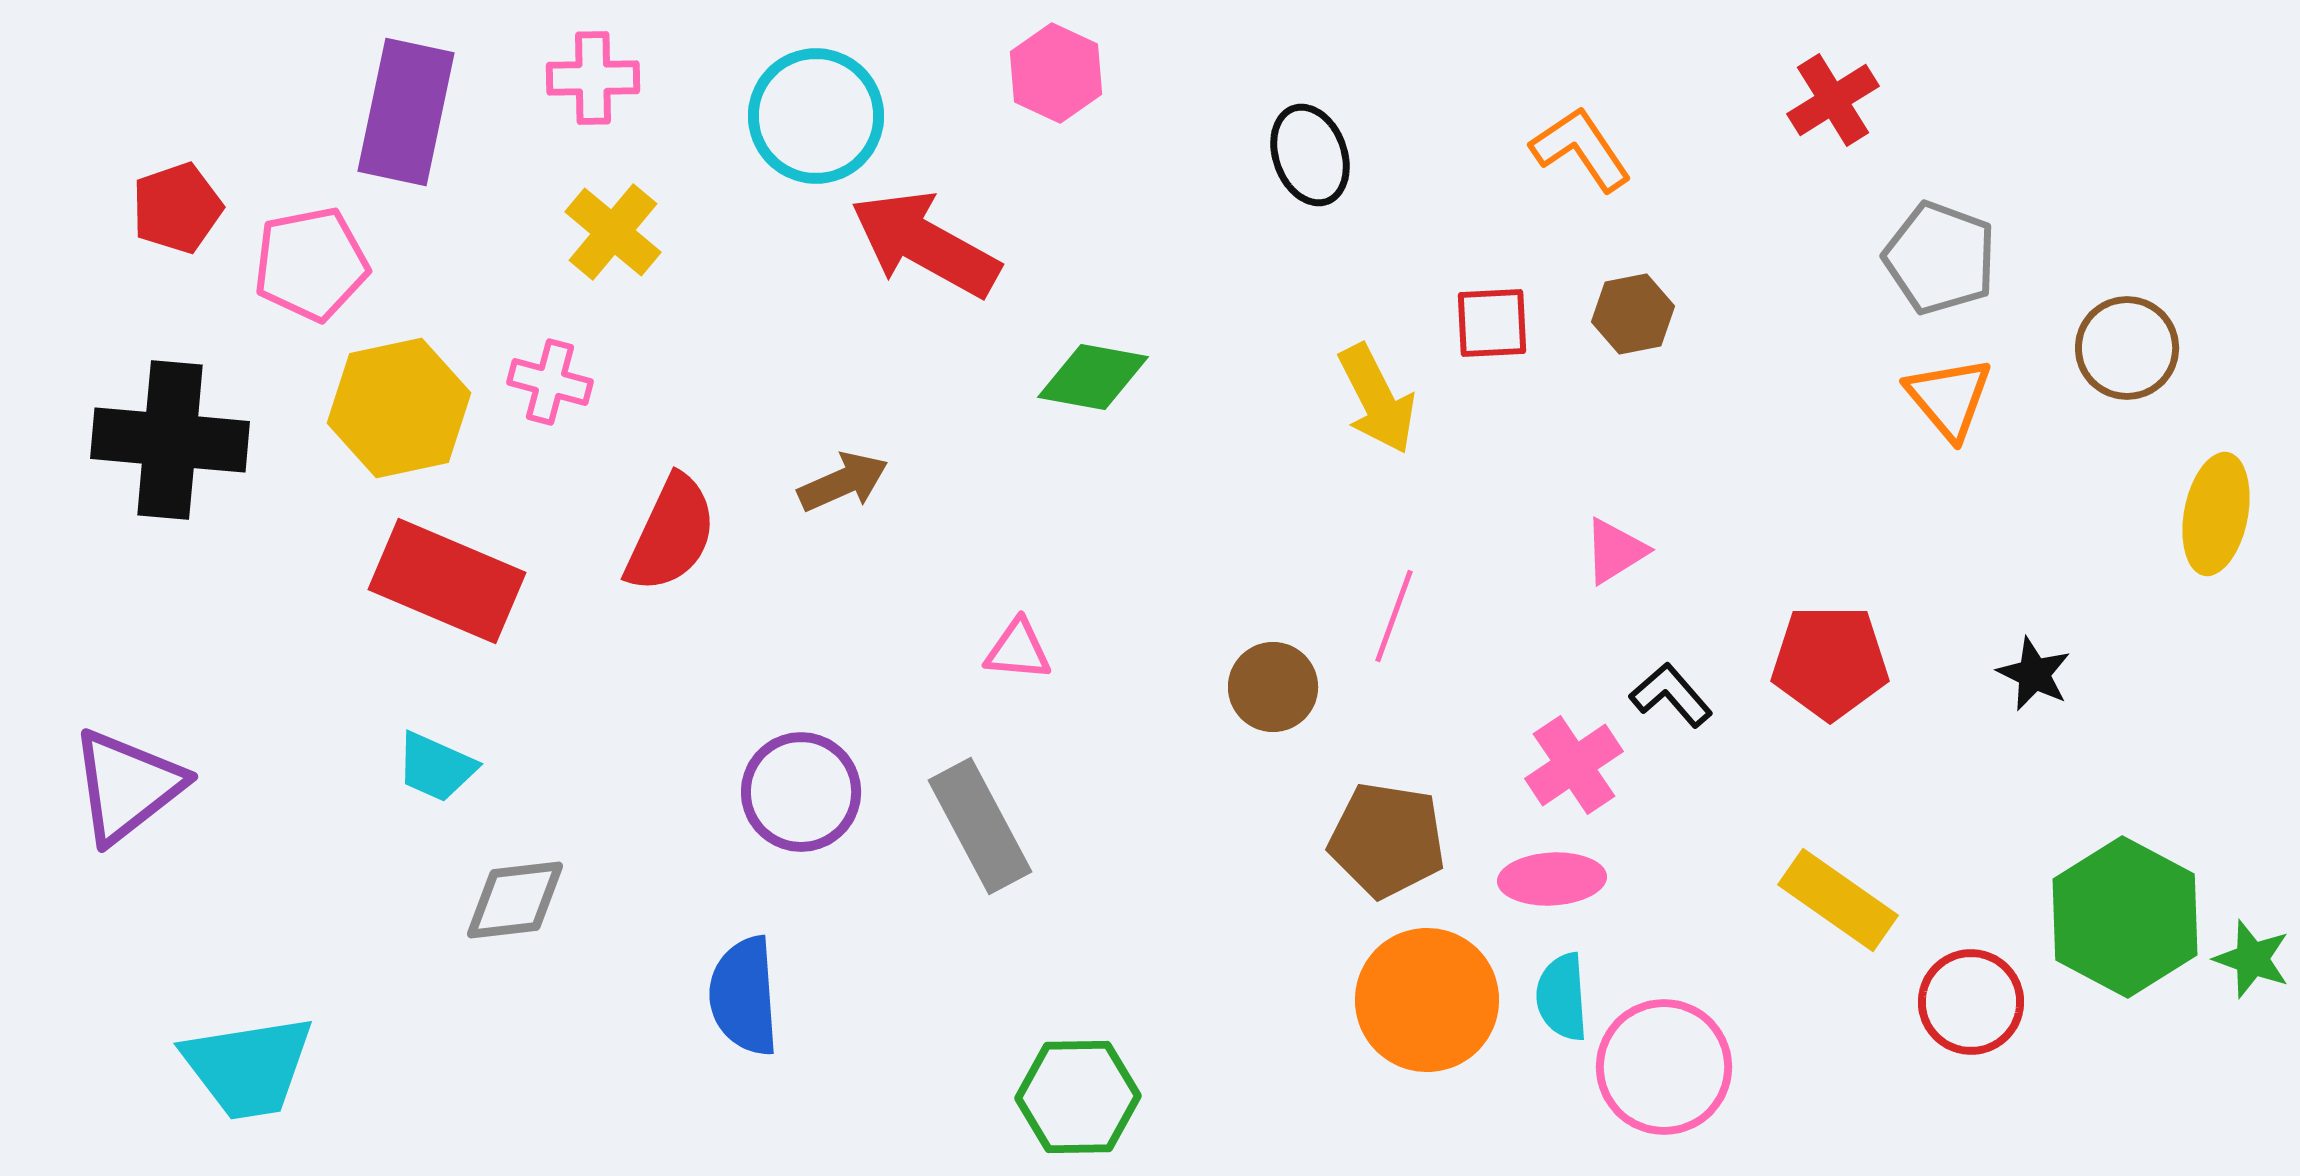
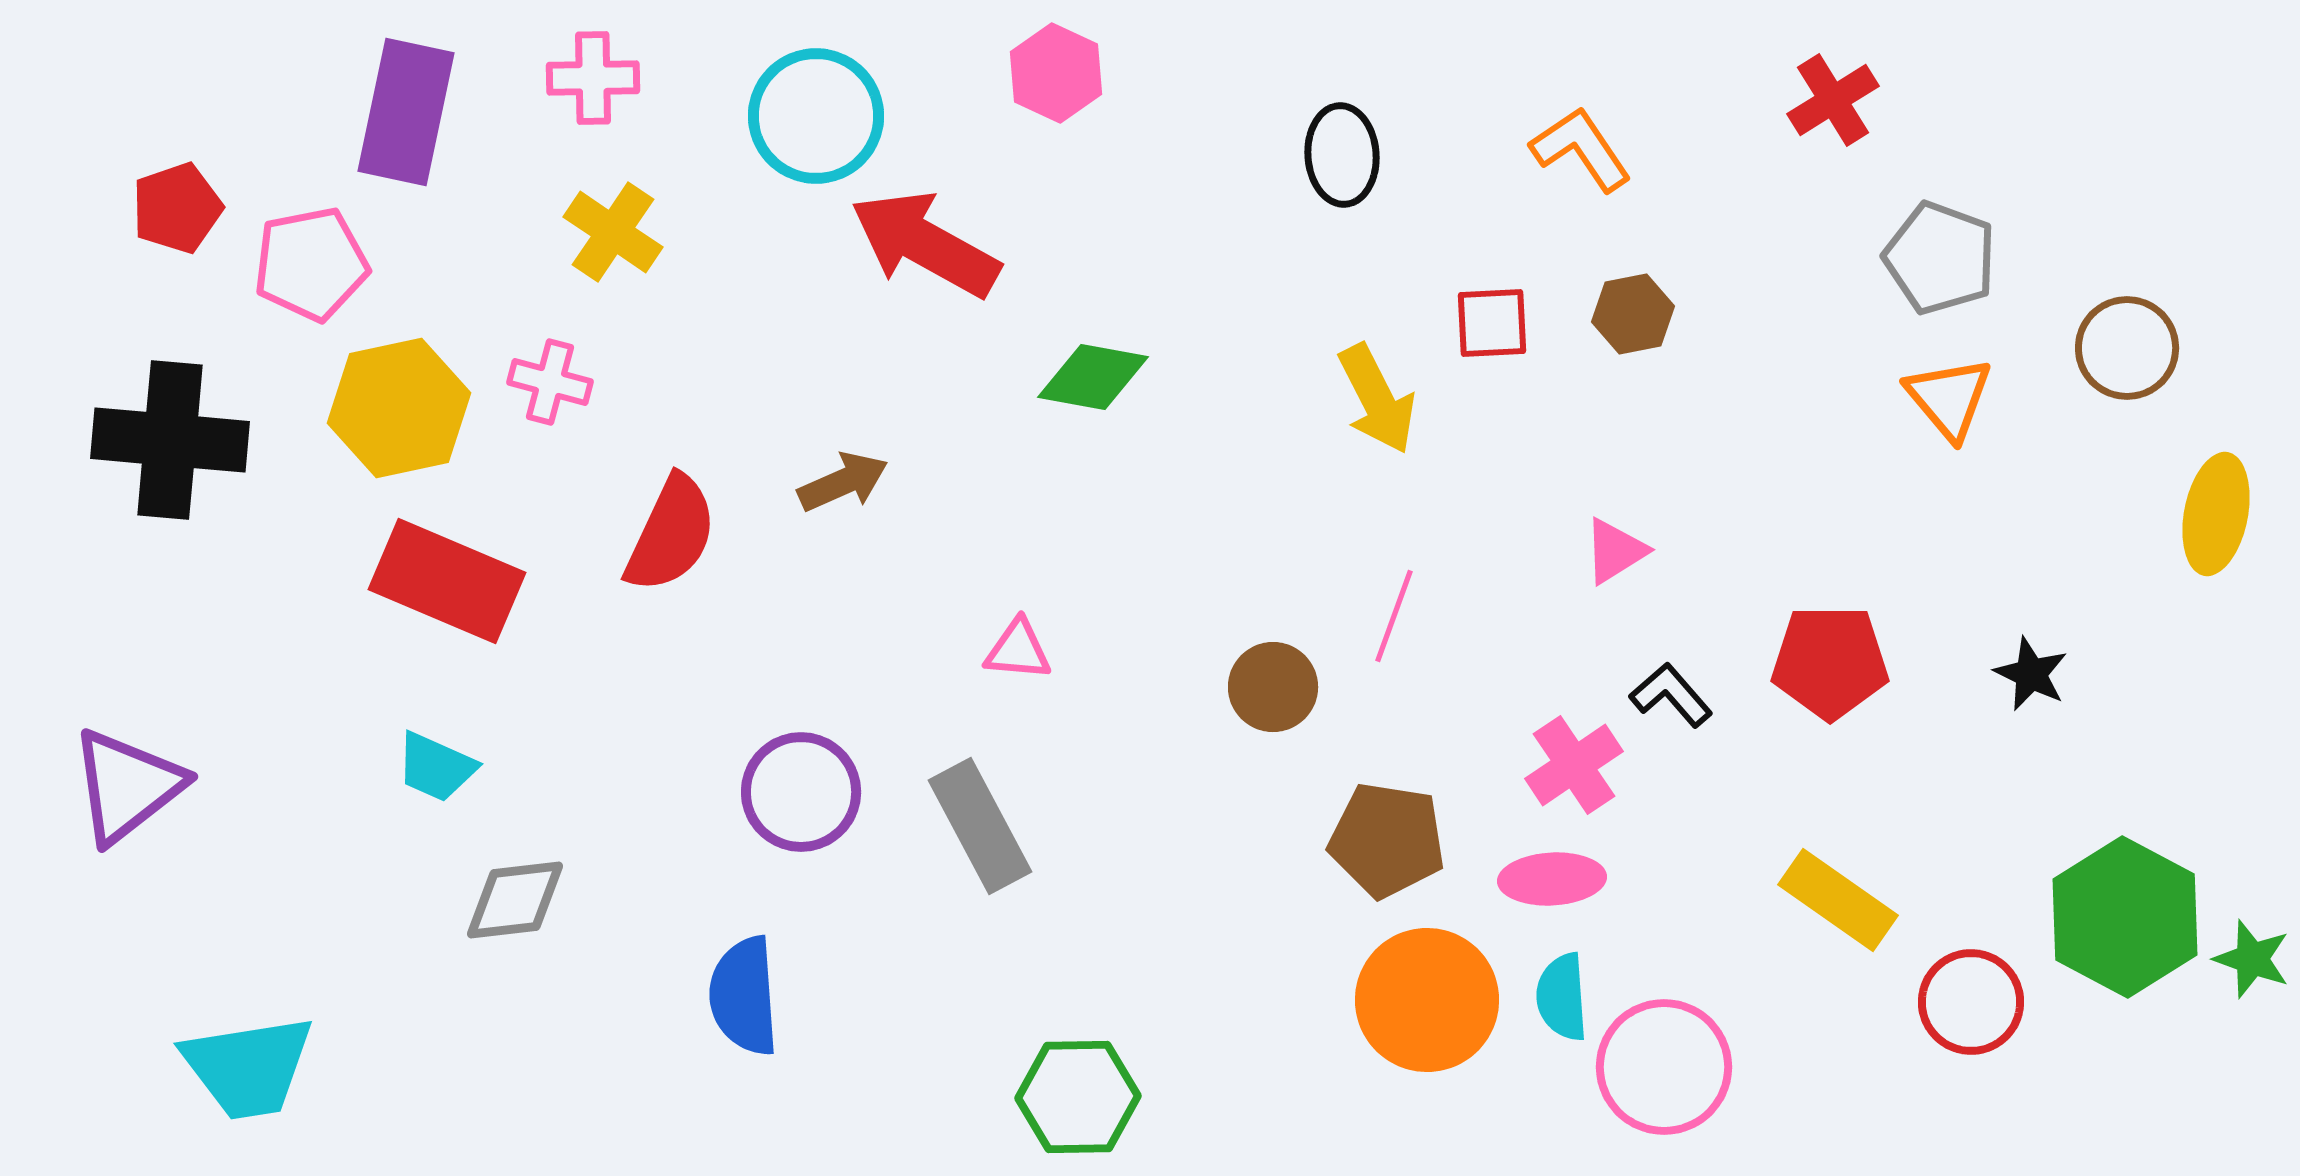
black ellipse at (1310, 155): moved 32 px right; rotated 16 degrees clockwise
yellow cross at (613, 232): rotated 6 degrees counterclockwise
black star at (2034, 674): moved 3 px left
